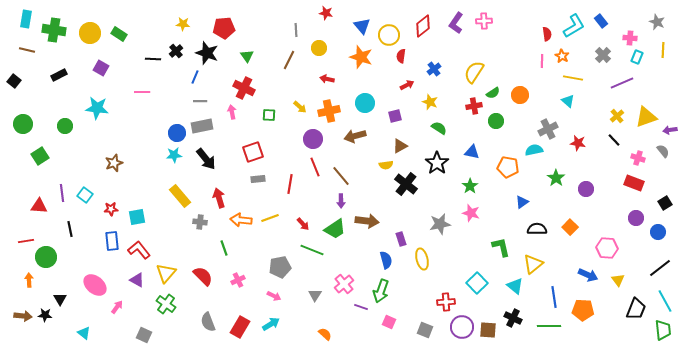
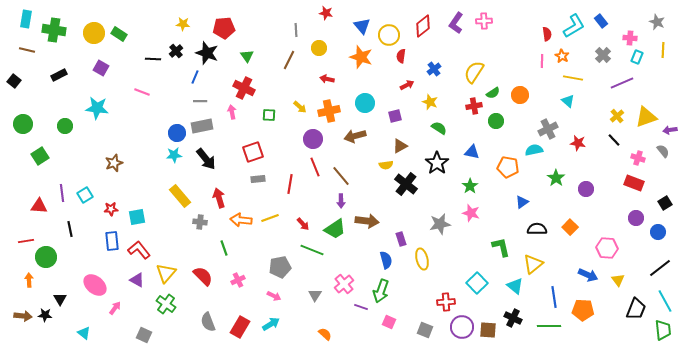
yellow circle at (90, 33): moved 4 px right
pink line at (142, 92): rotated 21 degrees clockwise
cyan square at (85, 195): rotated 21 degrees clockwise
pink arrow at (117, 307): moved 2 px left, 1 px down
